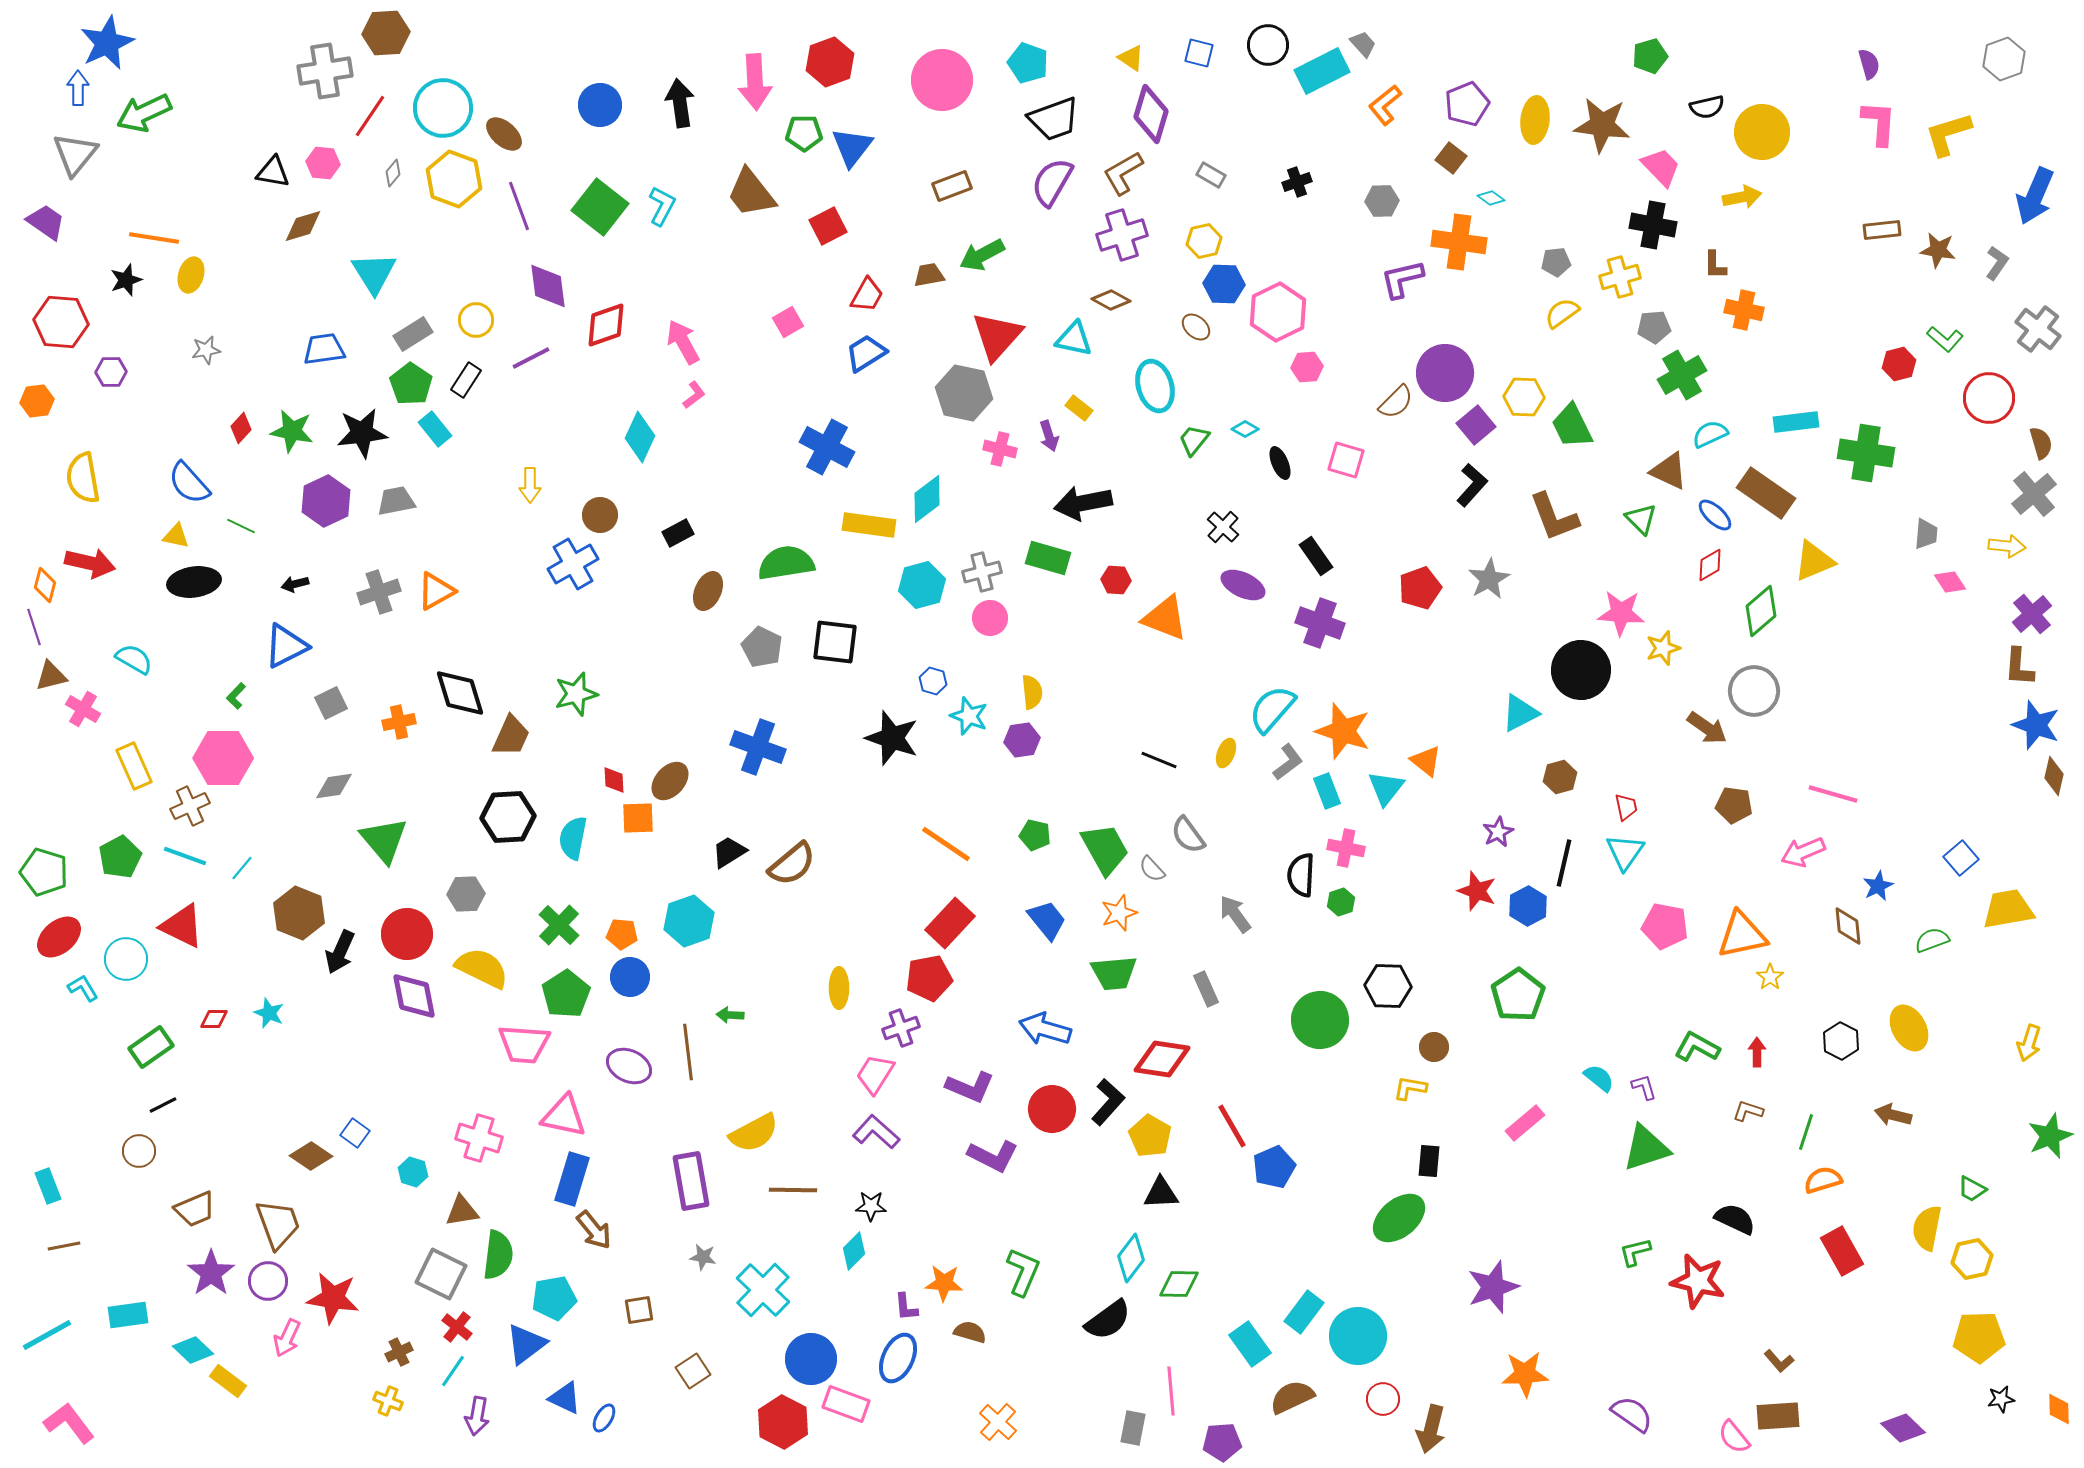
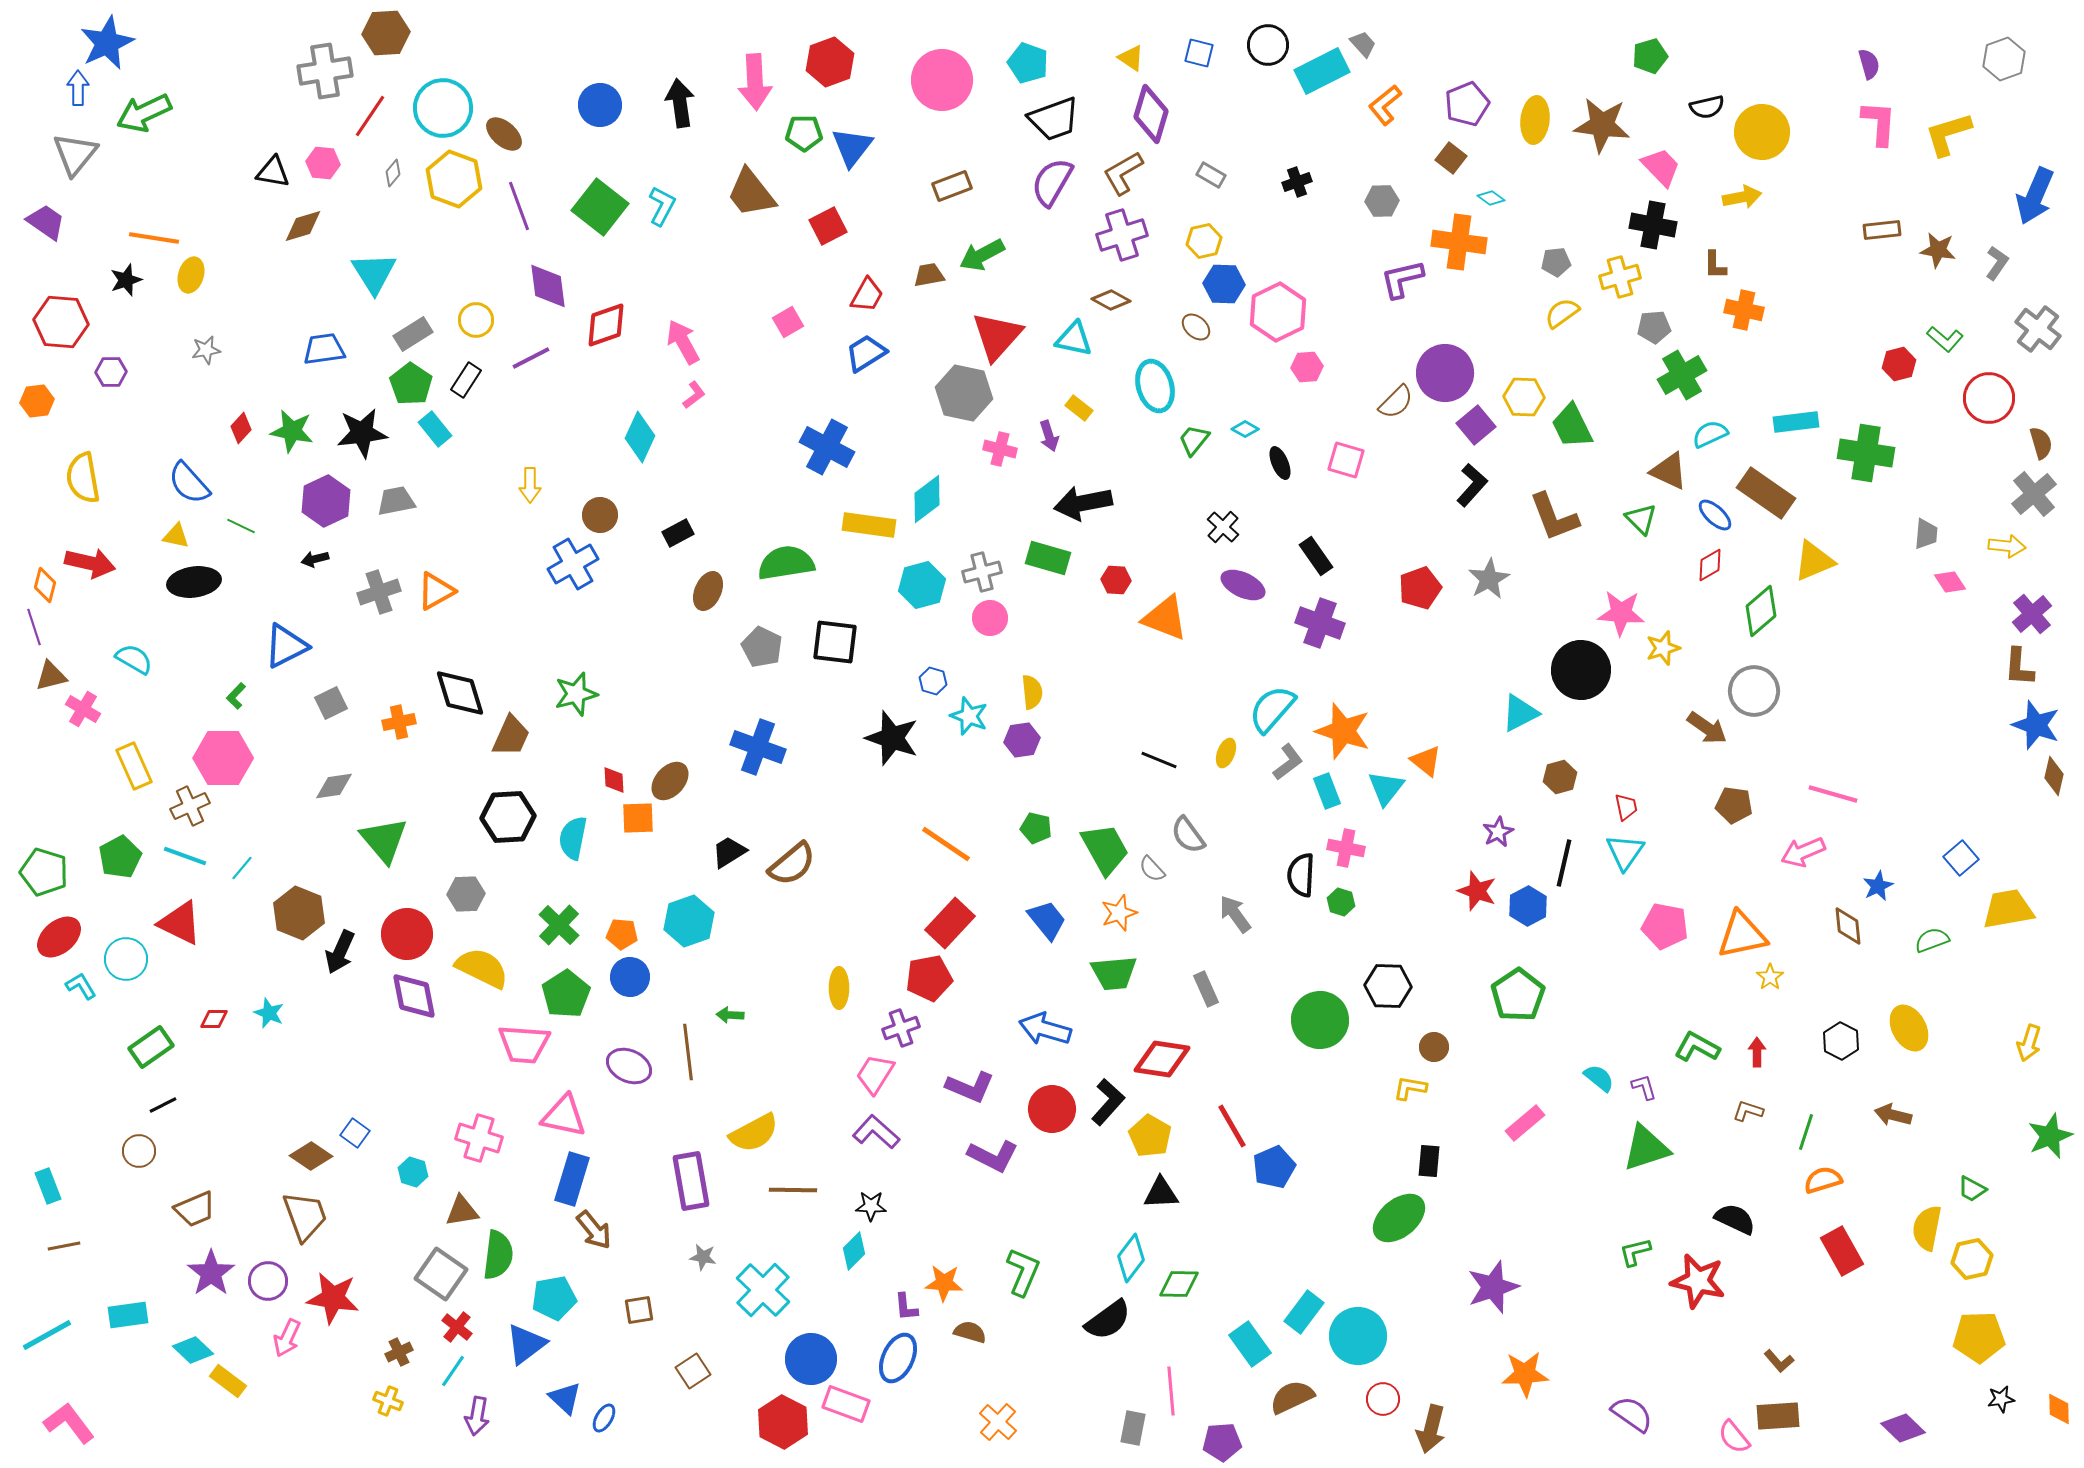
black arrow at (295, 584): moved 20 px right, 25 px up
green pentagon at (1035, 835): moved 1 px right, 7 px up
green hexagon at (1341, 902): rotated 24 degrees counterclockwise
red triangle at (182, 926): moved 2 px left, 3 px up
cyan L-shape at (83, 988): moved 2 px left, 2 px up
brown trapezoid at (278, 1224): moved 27 px right, 8 px up
gray square at (441, 1274): rotated 9 degrees clockwise
blue triangle at (565, 1398): rotated 18 degrees clockwise
